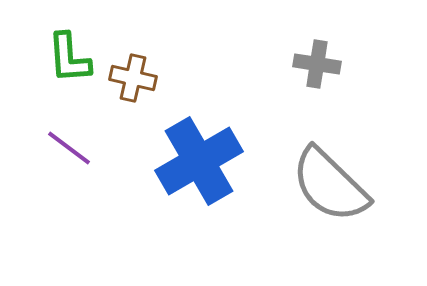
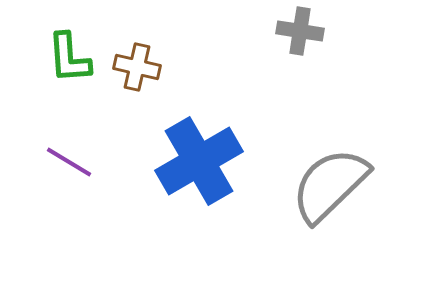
gray cross: moved 17 px left, 33 px up
brown cross: moved 4 px right, 11 px up
purple line: moved 14 px down; rotated 6 degrees counterclockwise
gray semicircle: rotated 92 degrees clockwise
